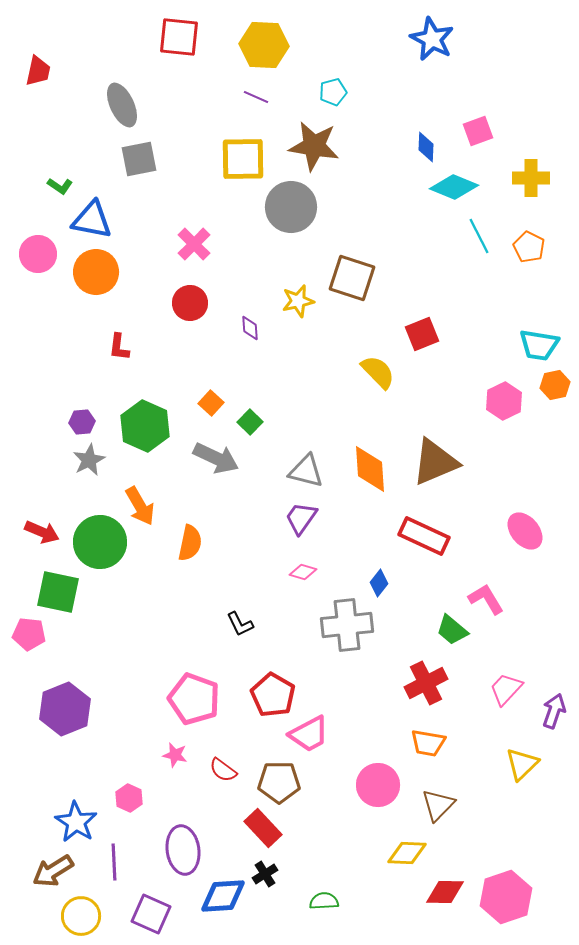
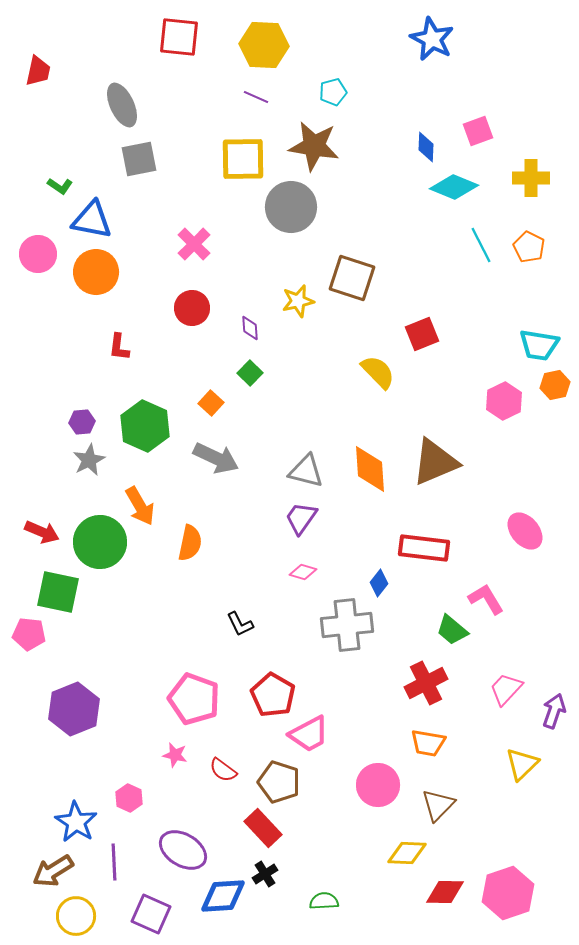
cyan line at (479, 236): moved 2 px right, 9 px down
red circle at (190, 303): moved 2 px right, 5 px down
green square at (250, 422): moved 49 px up
red rectangle at (424, 536): moved 12 px down; rotated 18 degrees counterclockwise
purple hexagon at (65, 709): moved 9 px right
brown pentagon at (279, 782): rotated 18 degrees clockwise
purple ellipse at (183, 850): rotated 51 degrees counterclockwise
pink hexagon at (506, 897): moved 2 px right, 4 px up
yellow circle at (81, 916): moved 5 px left
